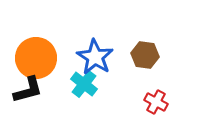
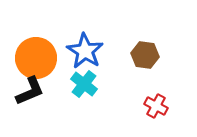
blue star: moved 10 px left, 6 px up
black L-shape: moved 2 px right, 1 px down; rotated 8 degrees counterclockwise
red cross: moved 4 px down
